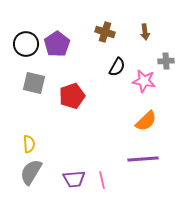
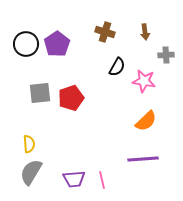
gray cross: moved 6 px up
gray square: moved 6 px right, 10 px down; rotated 20 degrees counterclockwise
red pentagon: moved 1 px left, 2 px down
